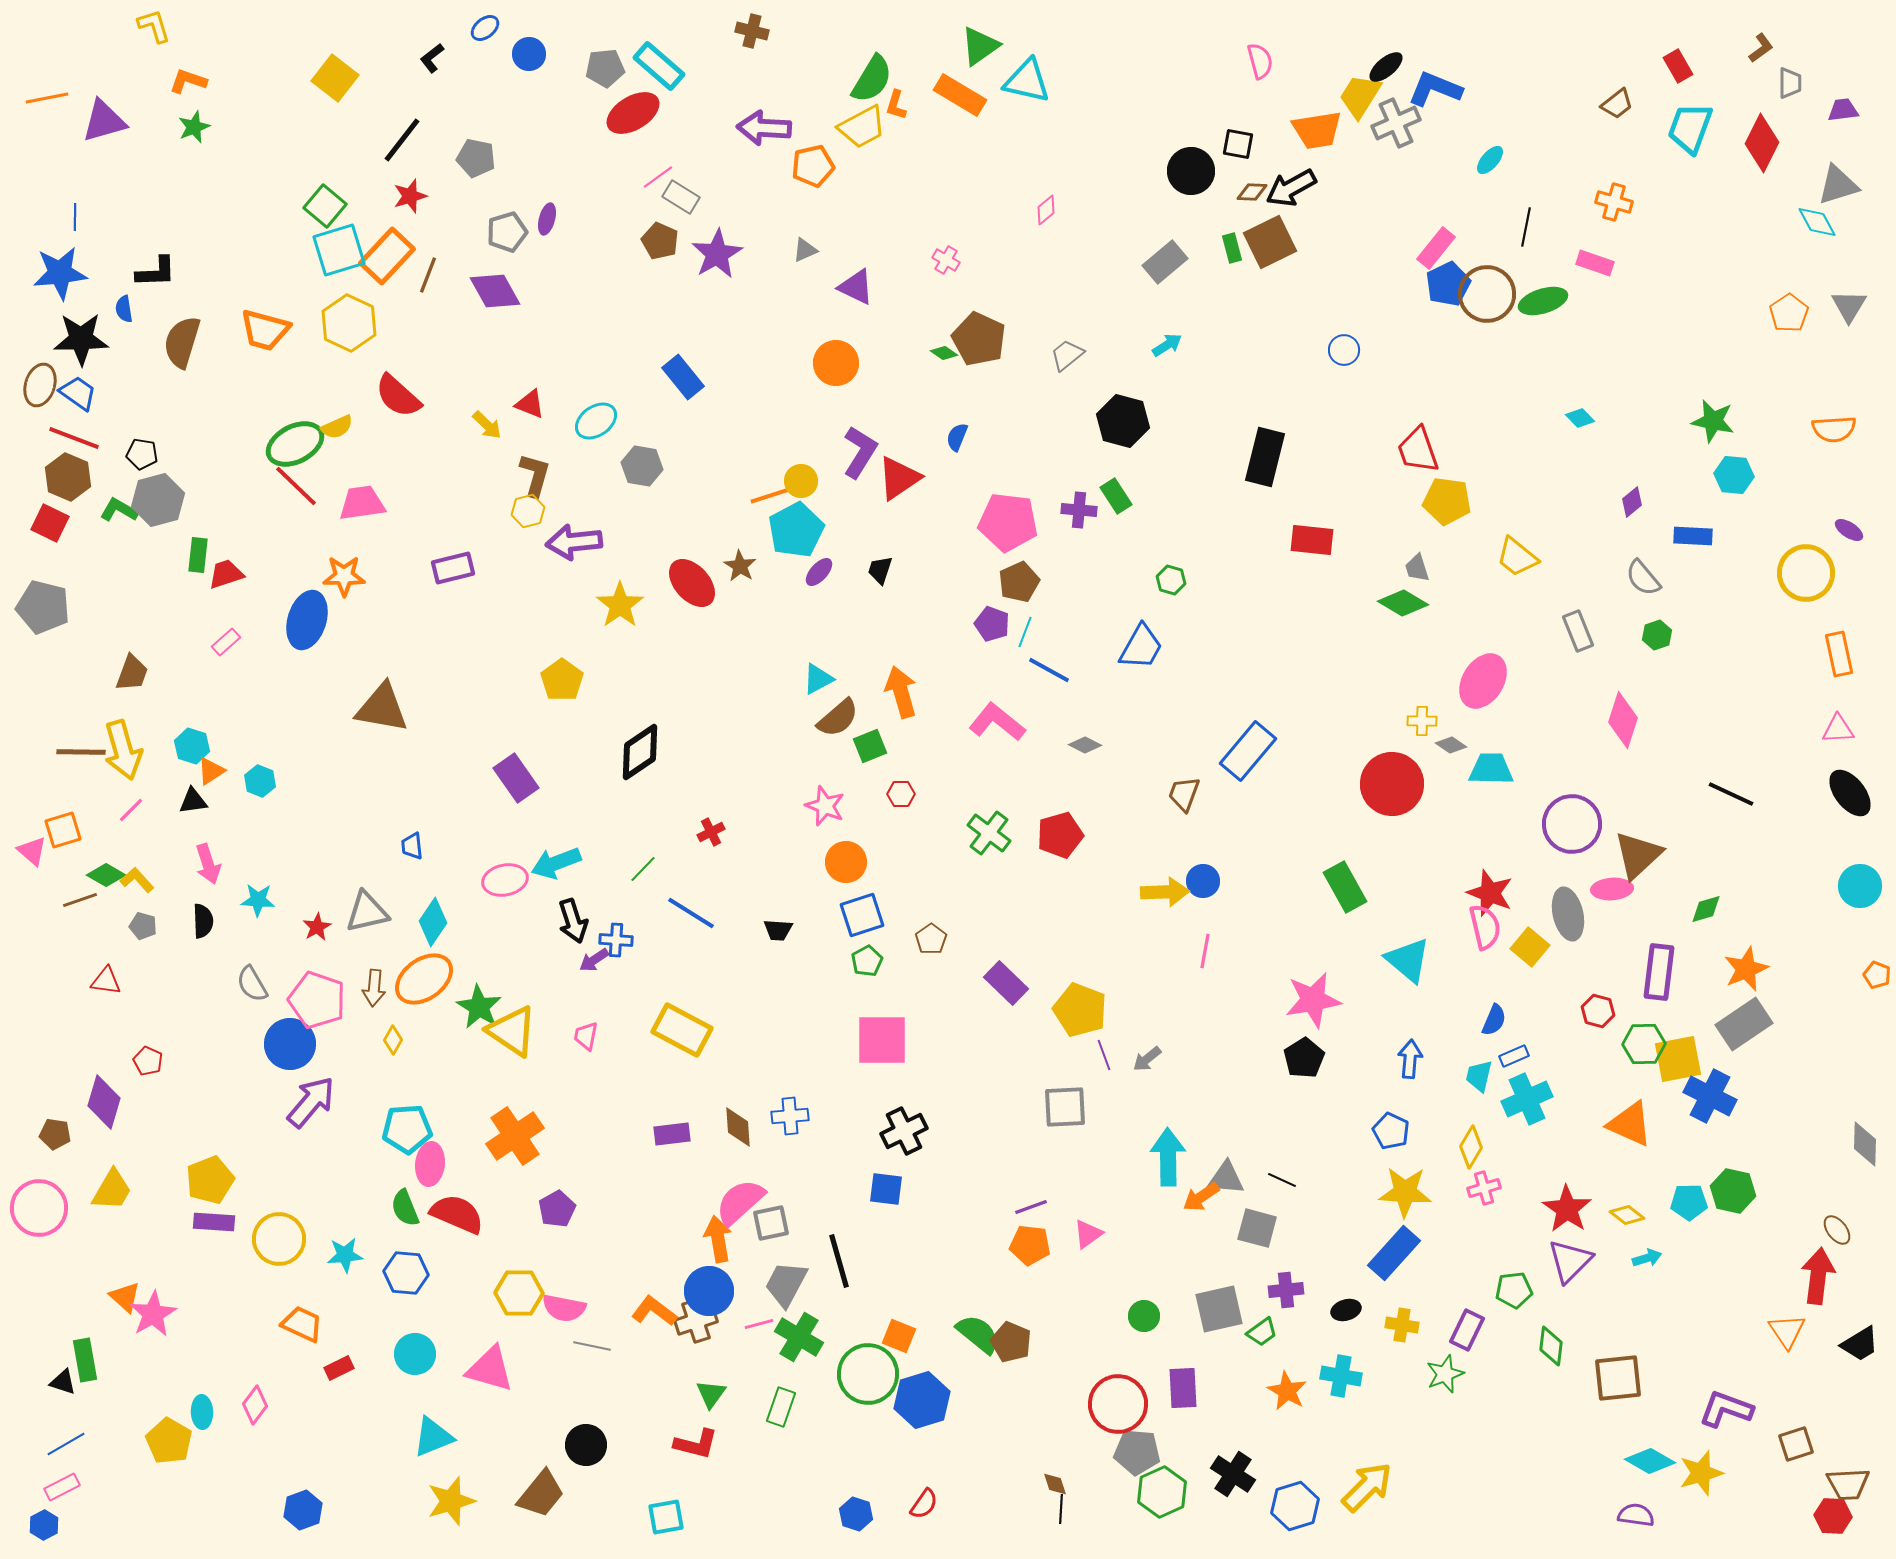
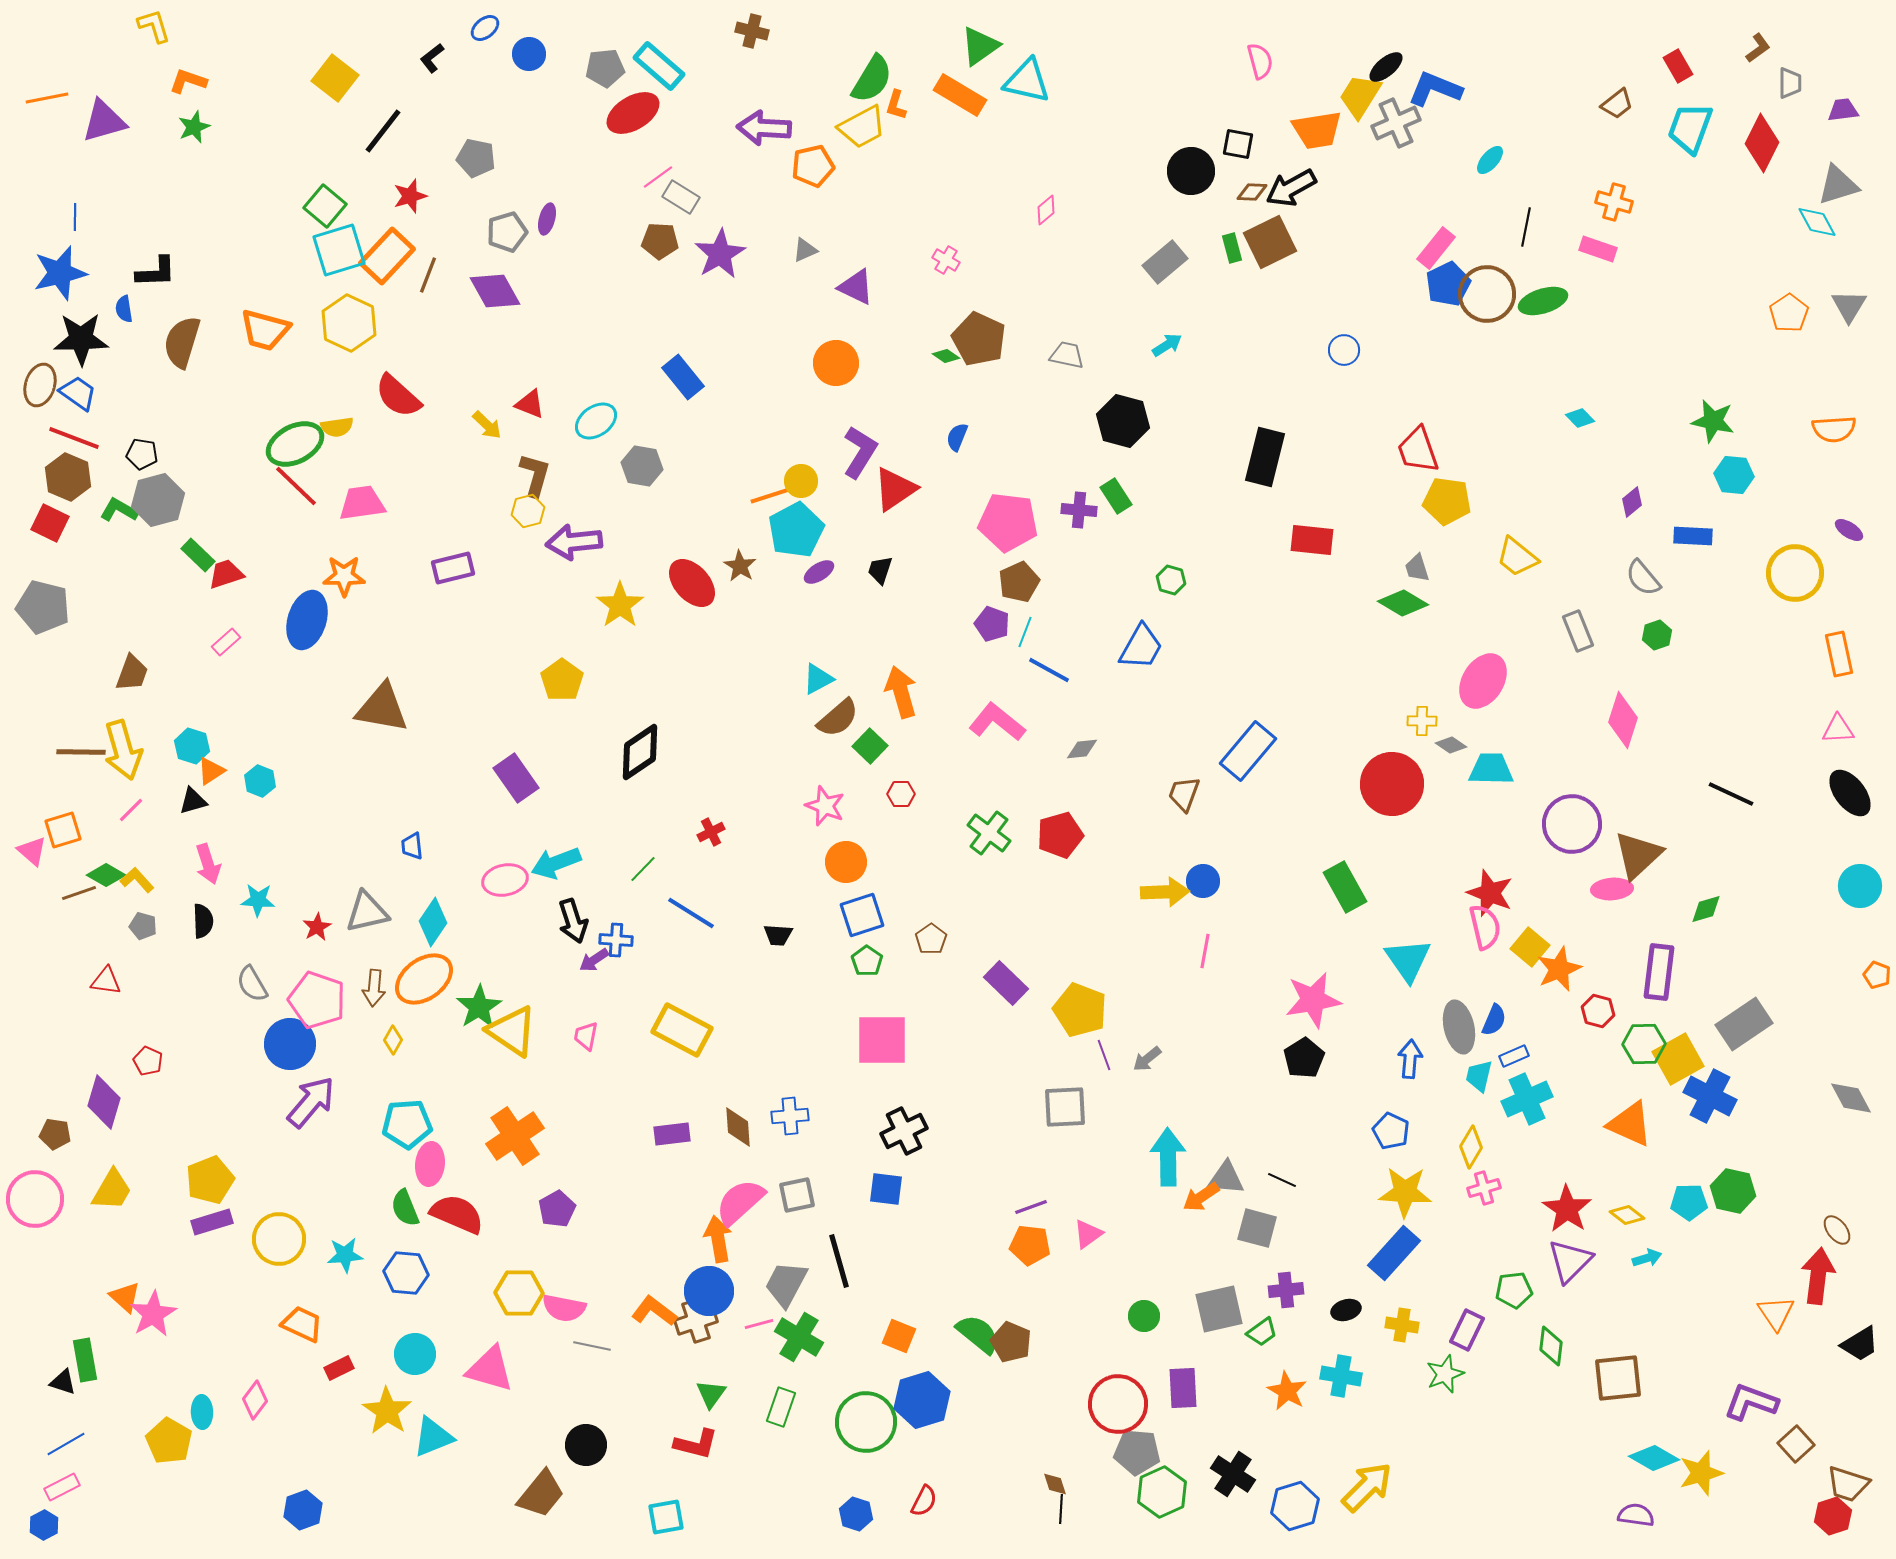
brown L-shape at (1761, 48): moved 3 px left
black line at (402, 140): moved 19 px left, 9 px up
brown pentagon at (660, 241): rotated 21 degrees counterclockwise
purple star at (717, 254): moved 3 px right
pink rectangle at (1595, 263): moved 3 px right, 14 px up
blue star at (60, 273): rotated 8 degrees counterclockwise
green diamond at (944, 353): moved 2 px right, 3 px down
gray trapezoid at (1067, 355): rotated 51 degrees clockwise
yellow semicircle at (337, 427): rotated 16 degrees clockwise
red triangle at (899, 478): moved 4 px left, 11 px down
green rectangle at (198, 555): rotated 52 degrees counterclockwise
purple ellipse at (819, 572): rotated 16 degrees clockwise
yellow circle at (1806, 573): moved 11 px left
gray diamond at (1085, 745): moved 3 px left, 4 px down; rotated 32 degrees counterclockwise
green square at (870, 746): rotated 24 degrees counterclockwise
black triangle at (193, 801): rotated 8 degrees counterclockwise
brown line at (80, 900): moved 1 px left, 7 px up
gray ellipse at (1568, 914): moved 109 px left, 113 px down
black trapezoid at (778, 930): moved 5 px down
cyan triangle at (1408, 960): rotated 15 degrees clockwise
green pentagon at (867, 961): rotated 8 degrees counterclockwise
orange star at (1746, 969): moved 187 px left
green star at (479, 1007): rotated 9 degrees clockwise
yellow square at (1678, 1059): rotated 18 degrees counterclockwise
cyan pentagon at (407, 1129): moved 5 px up
gray diamond at (1865, 1144): moved 14 px left, 46 px up; rotated 30 degrees counterclockwise
pink circle at (39, 1208): moved 4 px left, 9 px up
purple rectangle at (214, 1222): moved 2 px left; rotated 21 degrees counterclockwise
gray square at (771, 1223): moved 26 px right, 28 px up
orange triangle at (1787, 1331): moved 11 px left, 18 px up
green circle at (868, 1374): moved 2 px left, 48 px down
pink diamond at (255, 1405): moved 5 px up
purple L-shape at (1726, 1409): moved 25 px right, 7 px up
brown square at (1796, 1444): rotated 24 degrees counterclockwise
cyan diamond at (1650, 1461): moved 4 px right, 3 px up
brown trapezoid at (1848, 1484): rotated 21 degrees clockwise
yellow star at (451, 1501): moved 64 px left, 90 px up; rotated 21 degrees counterclockwise
red semicircle at (924, 1504): moved 3 px up; rotated 8 degrees counterclockwise
red hexagon at (1833, 1516): rotated 21 degrees counterclockwise
